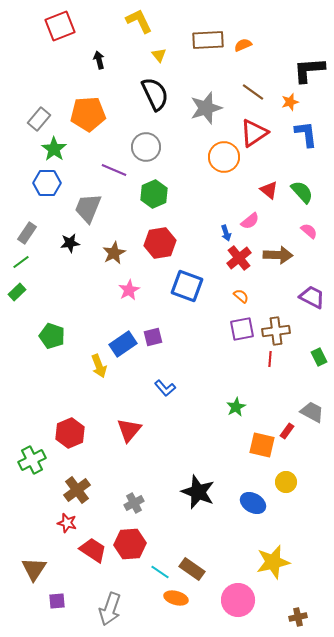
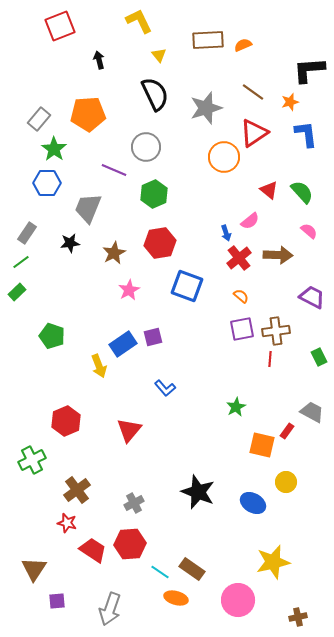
red hexagon at (70, 433): moved 4 px left, 12 px up
